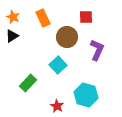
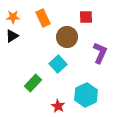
orange star: rotated 24 degrees counterclockwise
purple L-shape: moved 3 px right, 3 px down
cyan square: moved 1 px up
green rectangle: moved 5 px right
cyan hexagon: rotated 20 degrees clockwise
red star: moved 1 px right
